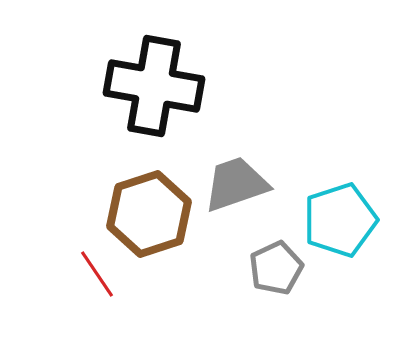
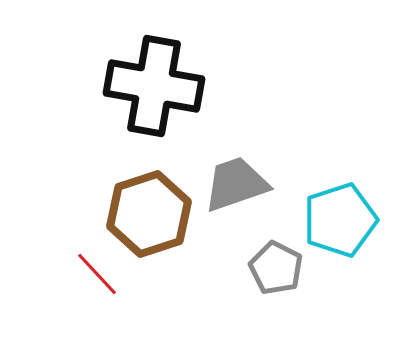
gray pentagon: rotated 20 degrees counterclockwise
red line: rotated 9 degrees counterclockwise
